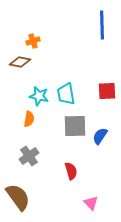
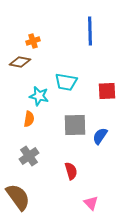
blue line: moved 12 px left, 6 px down
cyan trapezoid: moved 12 px up; rotated 70 degrees counterclockwise
gray square: moved 1 px up
